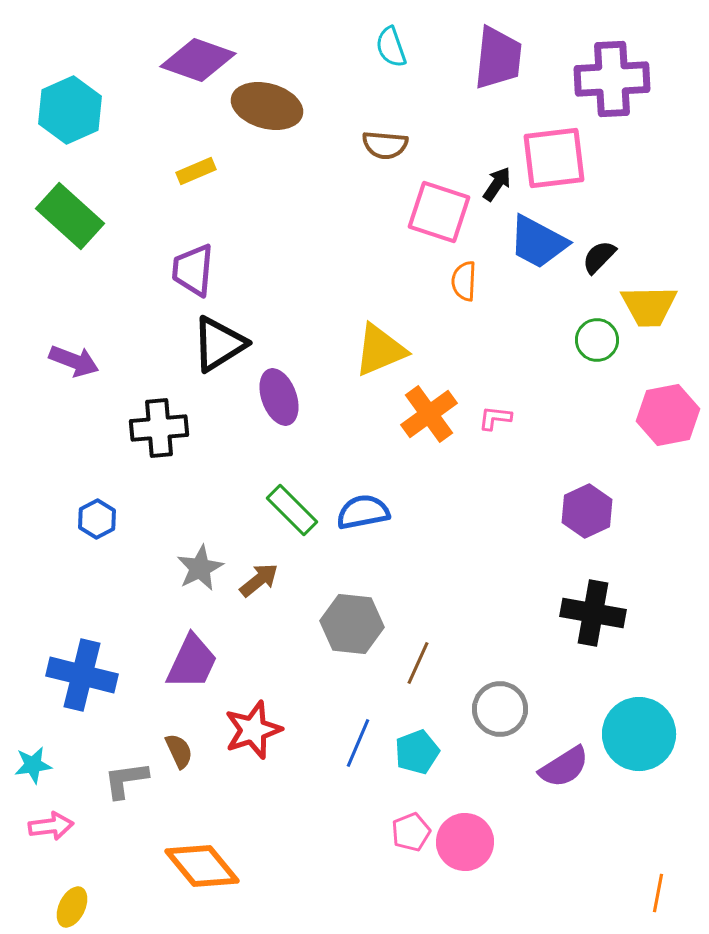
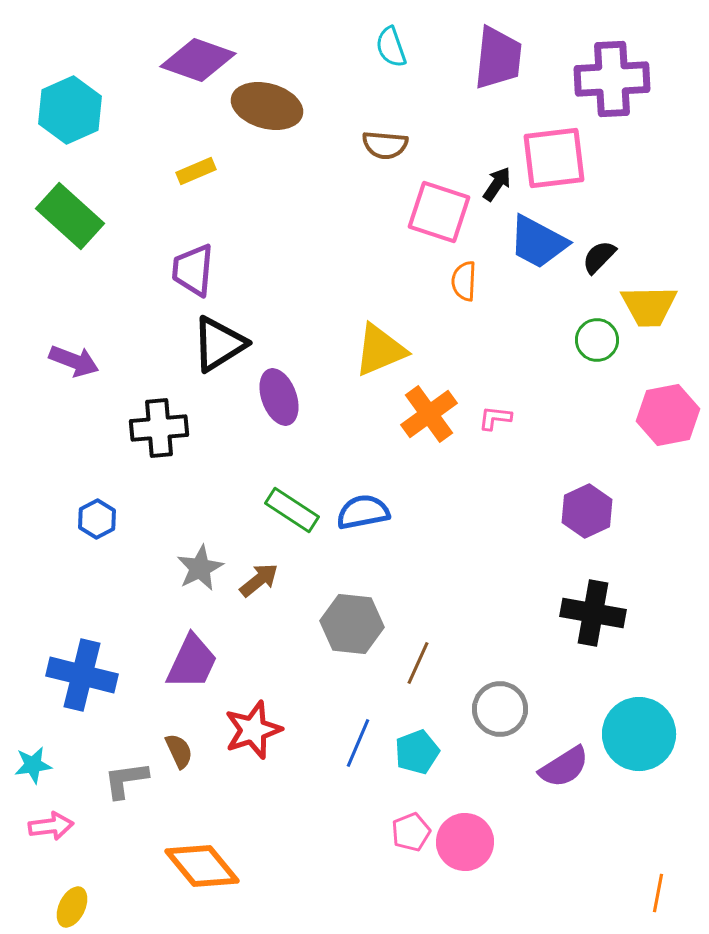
green rectangle at (292, 510): rotated 12 degrees counterclockwise
